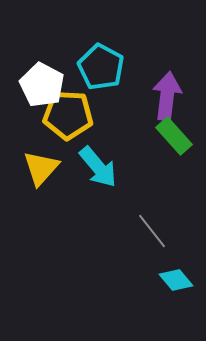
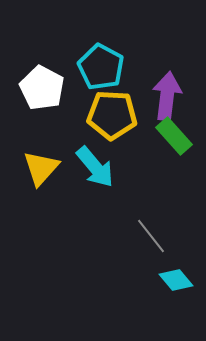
white pentagon: moved 3 px down
yellow pentagon: moved 44 px right
cyan arrow: moved 3 px left
gray line: moved 1 px left, 5 px down
